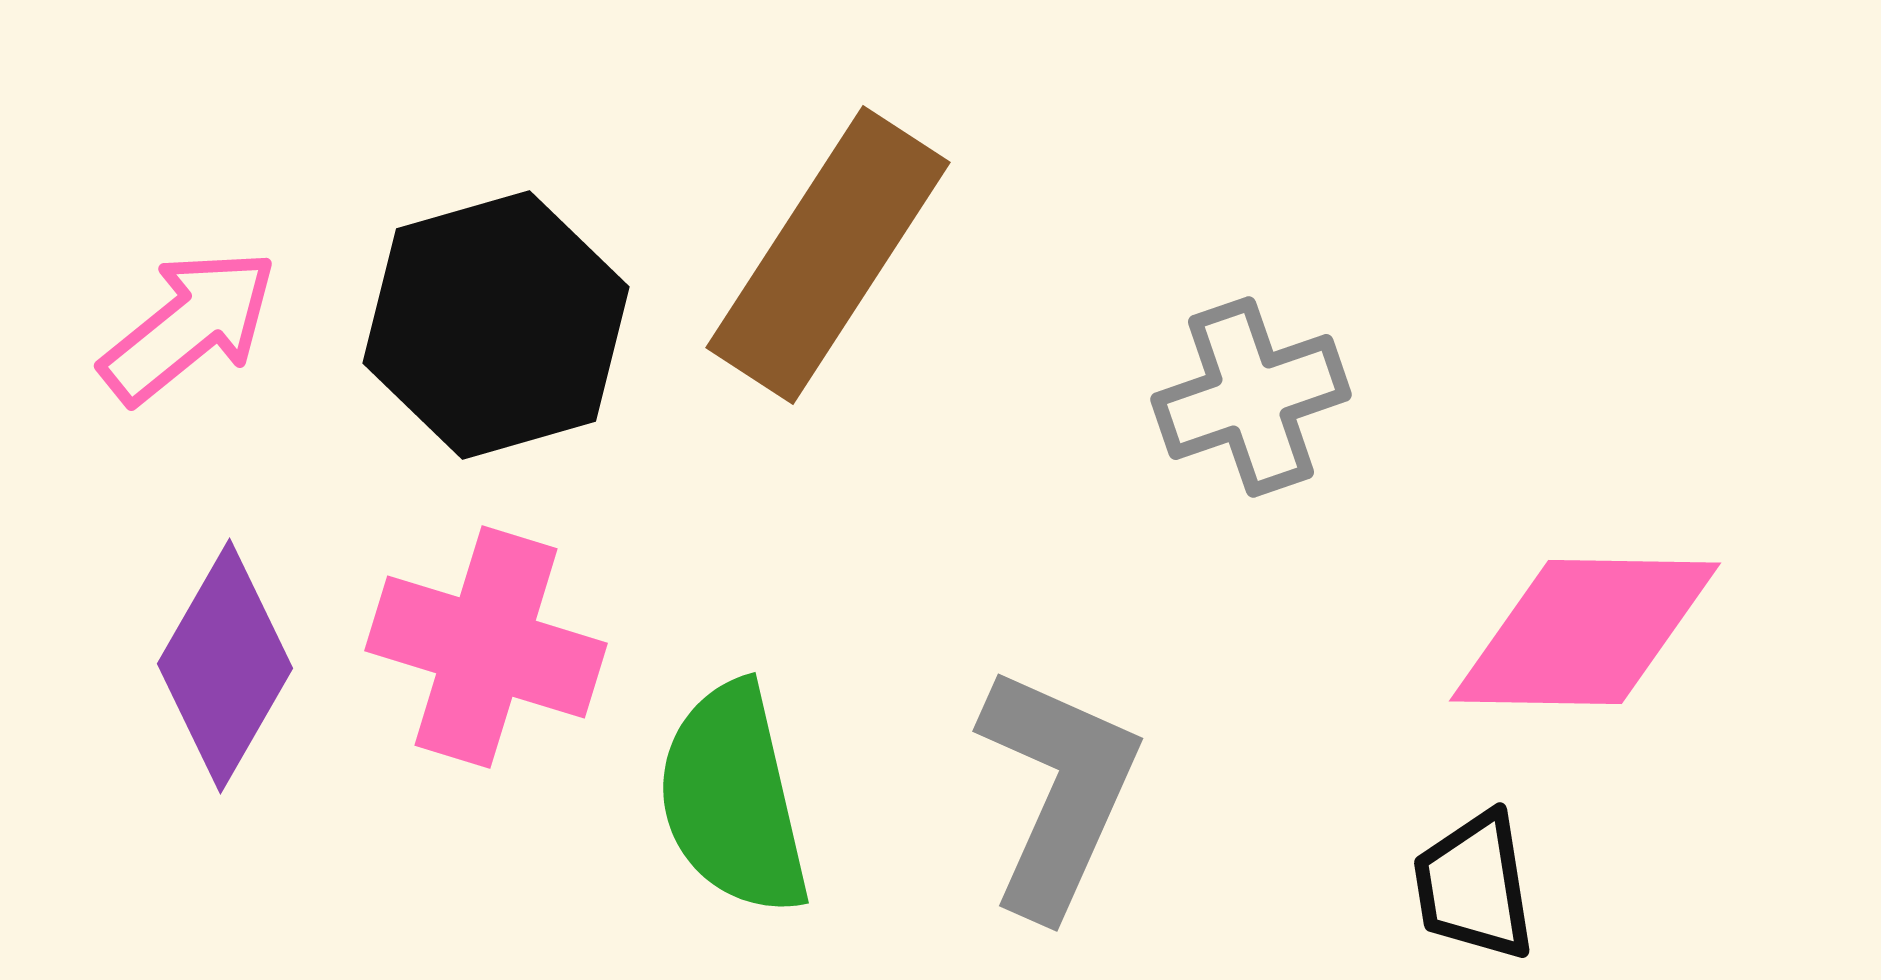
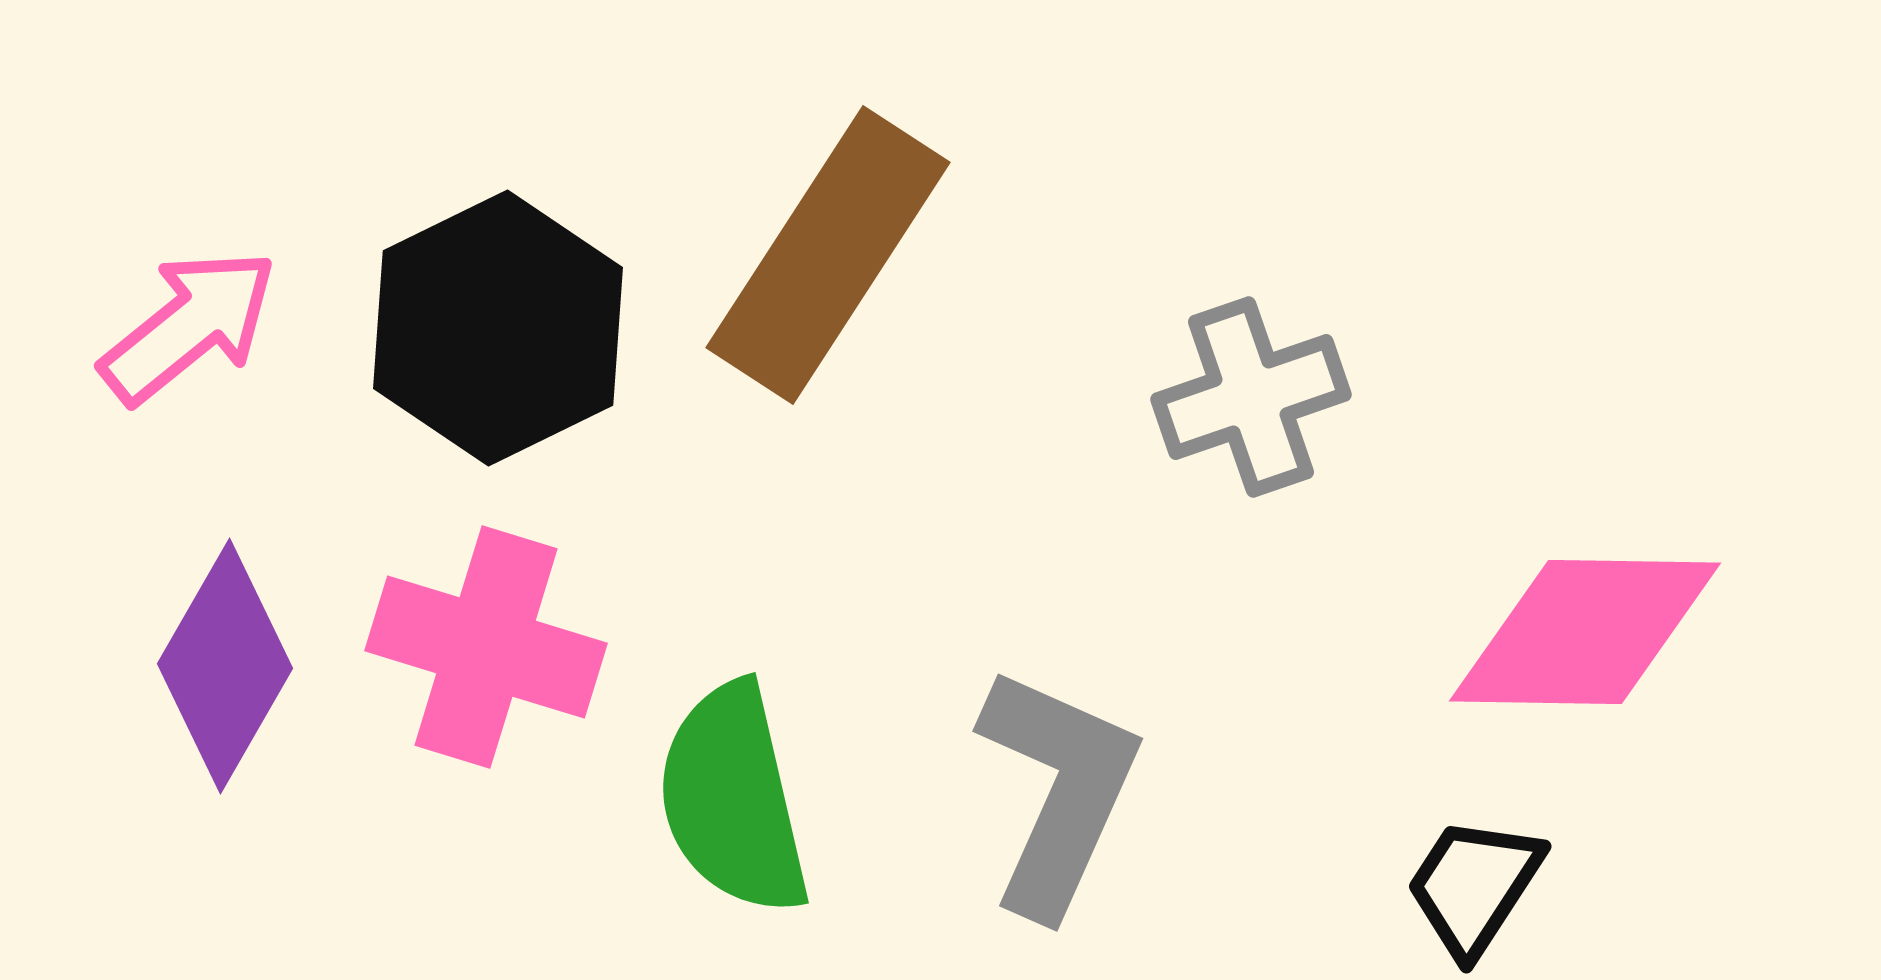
black hexagon: moved 2 px right, 3 px down; rotated 10 degrees counterclockwise
black trapezoid: rotated 42 degrees clockwise
